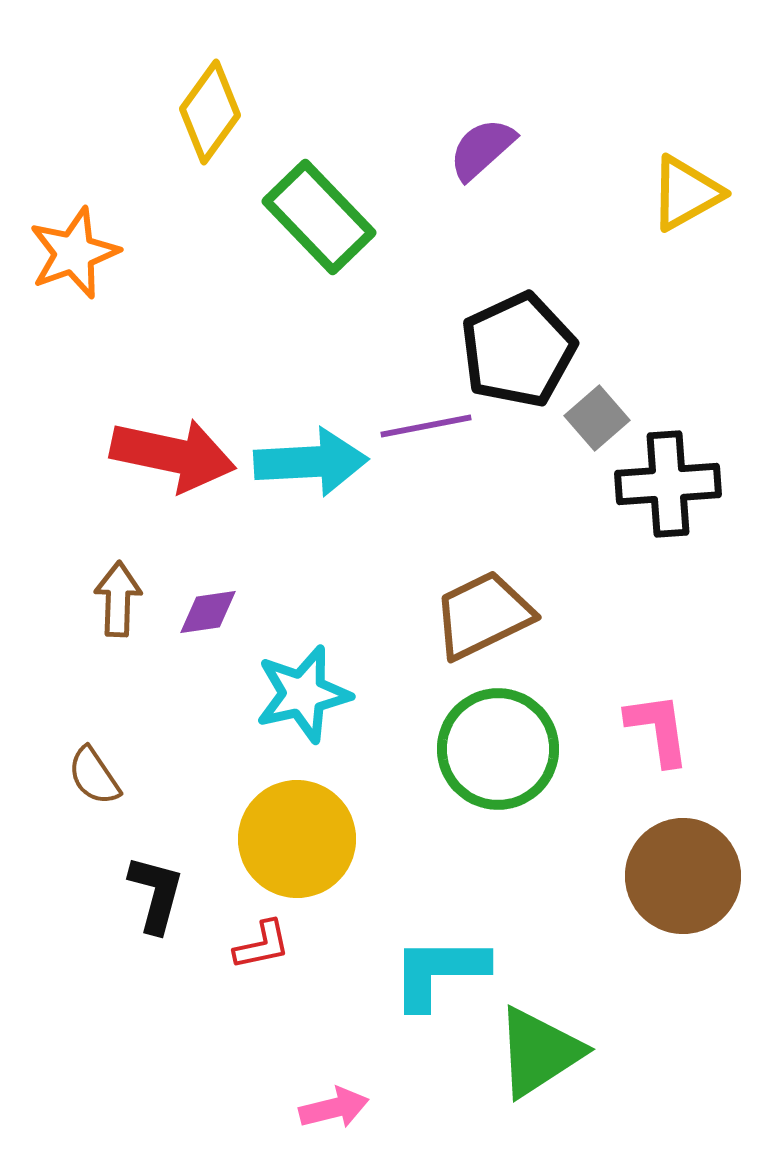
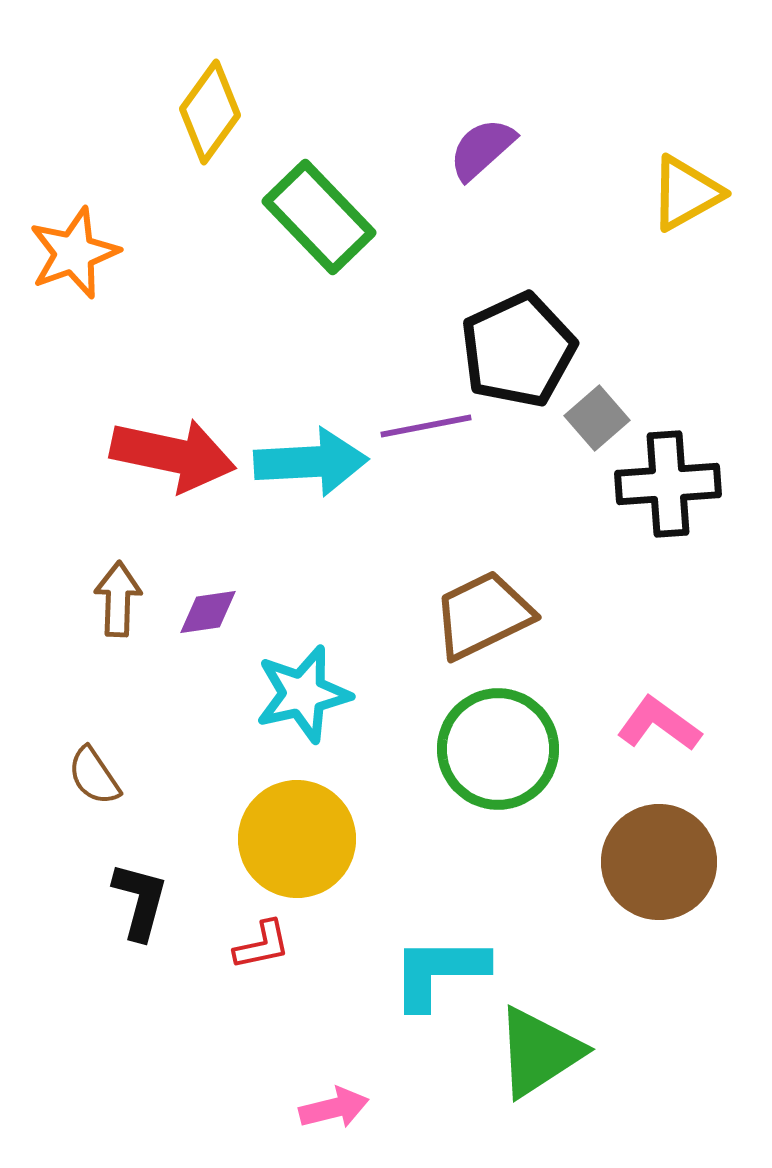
pink L-shape: moved 1 px right, 5 px up; rotated 46 degrees counterclockwise
brown circle: moved 24 px left, 14 px up
black L-shape: moved 16 px left, 7 px down
